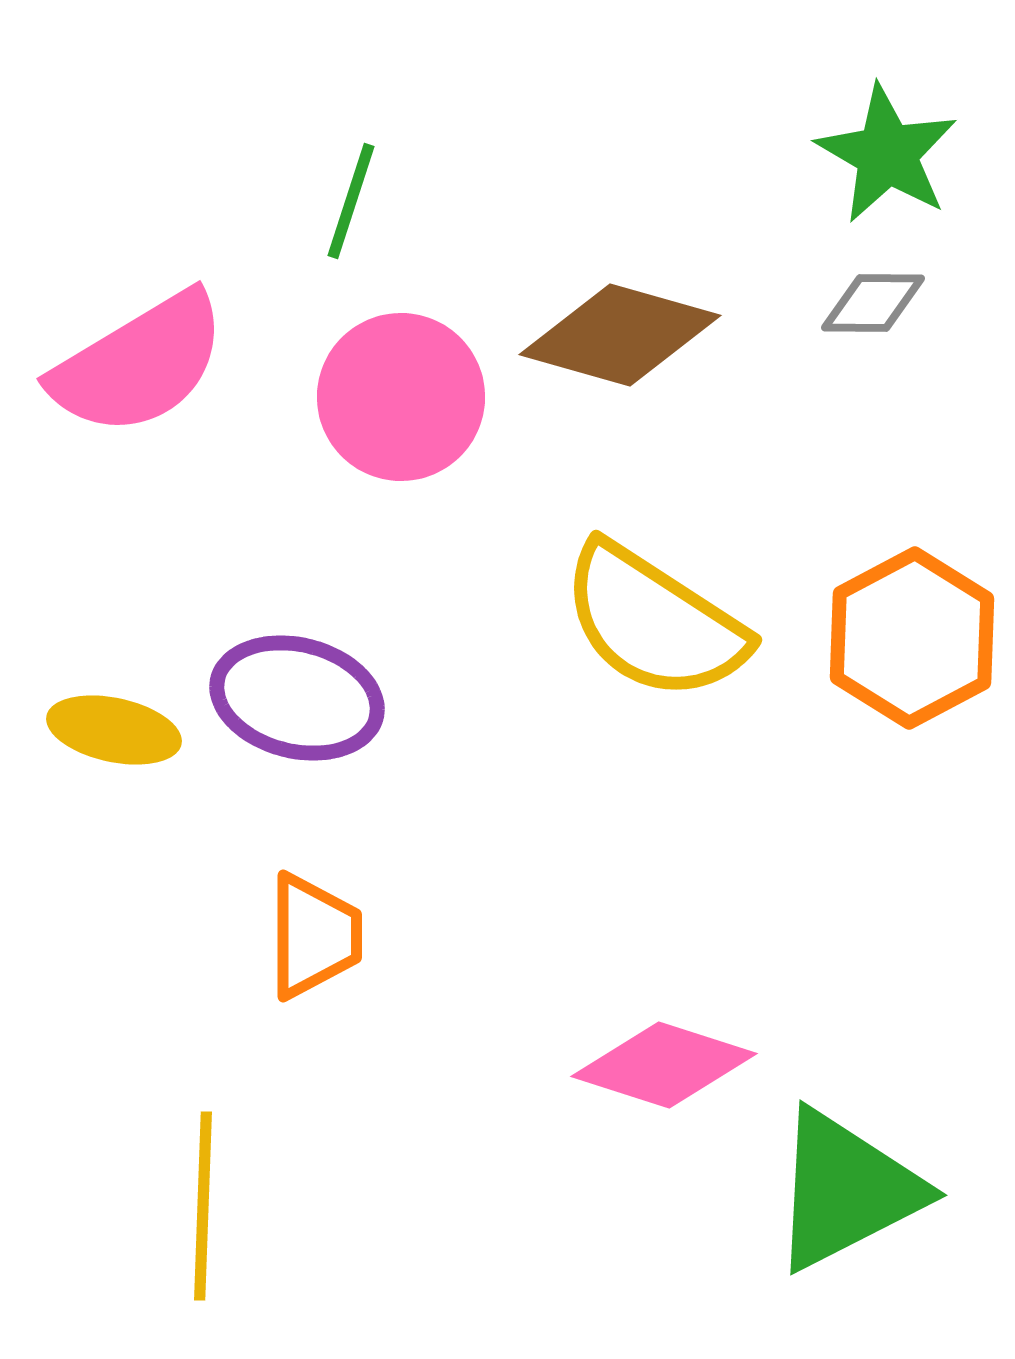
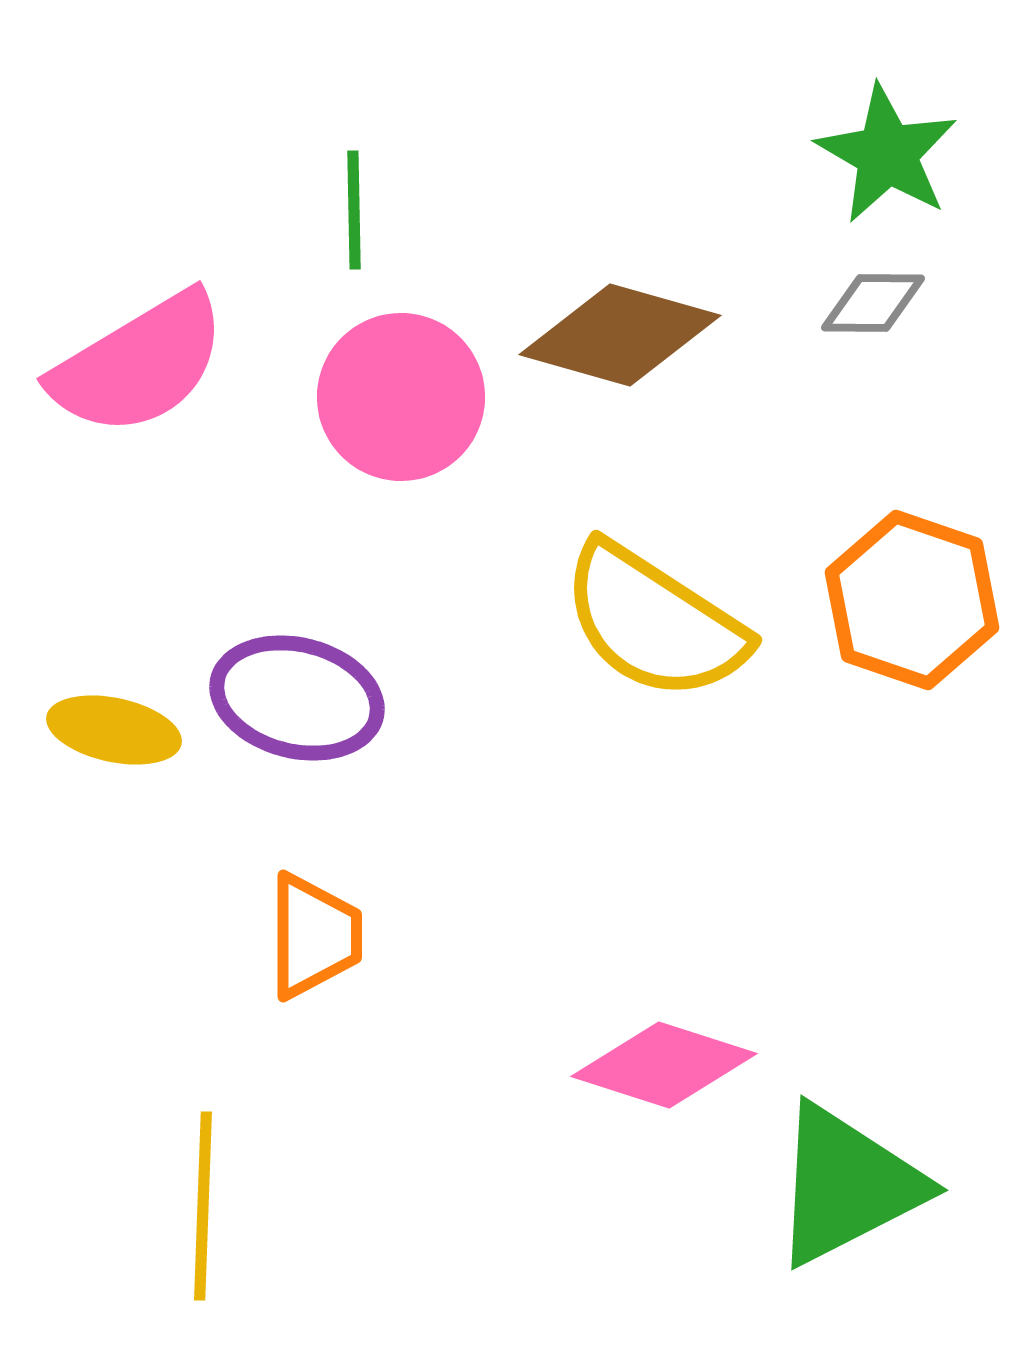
green line: moved 3 px right, 9 px down; rotated 19 degrees counterclockwise
orange hexagon: moved 38 px up; rotated 13 degrees counterclockwise
green triangle: moved 1 px right, 5 px up
